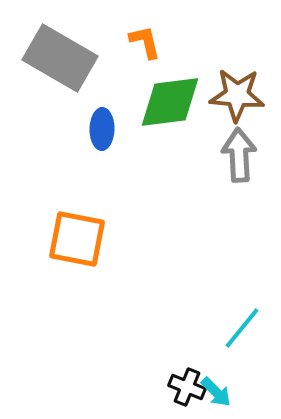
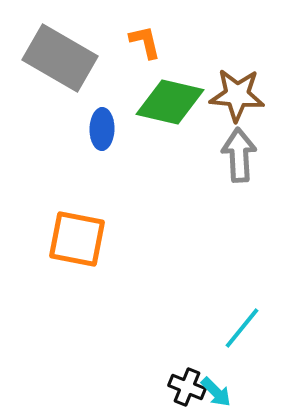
green diamond: rotated 20 degrees clockwise
